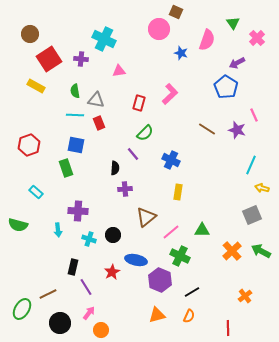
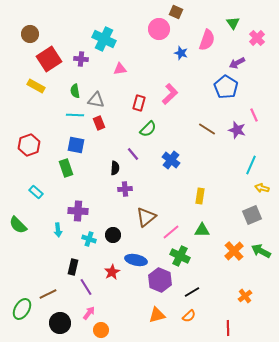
pink triangle at (119, 71): moved 1 px right, 2 px up
green semicircle at (145, 133): moved 3 px right, 4 px up
blue cross at (171, 160): rotated 12 degrees clockwise
yellow rectangle at (178, 192): moved 22 px right, 4 px down
green semicircle at (18, 225): rotated 30 degrees clockwise
orange cross at (232, 251): moved 2 px right
orange semicircle at (189, 316): rotated 24 degrees clockwise
